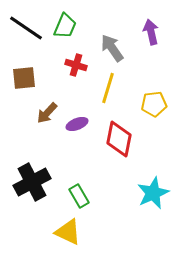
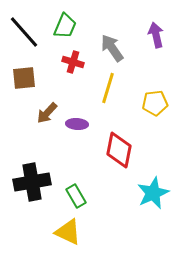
black line: moved 2 px left, 4 px down; rotated 15 degrees clockwise
purple arrow: moved 5 px right, 3 px down
red cross: moved 3 px left, 3 px up
yellow pentagon: moved 1 px right, 1 px up
purple ellipse: rotated 25 degrees clockwise
red diamond: moved 11 px down
black cross: rotated 18 degrees clockwise
green rectangle: moved 3 px left
